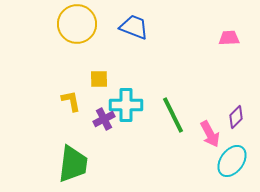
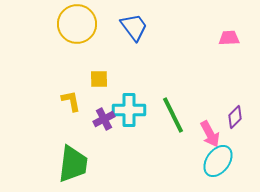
blue trapezoid: rotated 32 degrees clockwise
cyan cross: moved 3 px right, 5 px down
purple diamond: moved 1 px left
cyan ellipse: moved 14 px left
